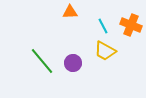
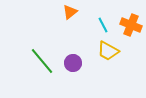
orange triangle: rotated 35 degrees counterclockwise
cyan line: moved 1 px up
yellow trapezoid: moved 3 px right
